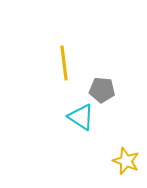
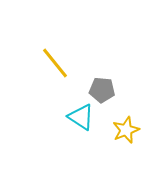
yellow line: moved 9 px left; rotated 32 degrees counterclockwise
yellow star: moved 31 px up; rotated 28 degrees clockwise
